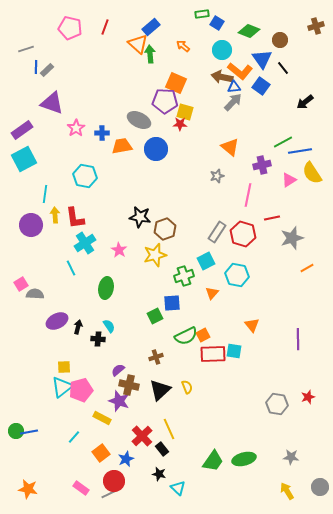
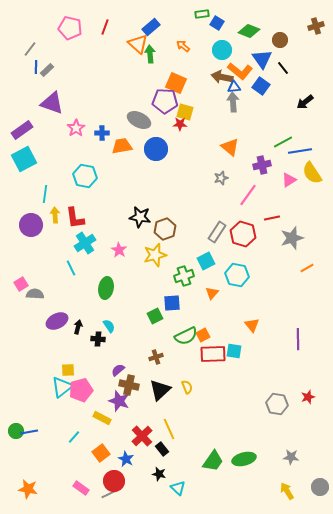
gray line at (26, 49): moved 4 px right; rotated 35 degrees counterclockwise
gray arrow at (233, 102): rotated 48 degrees counterclockwise
gray star at (217, 176): moved 4 px right, 2 px down
pink line at (248, 195): rotated 25 degrees clockwise
yellow square at (64, 367): moved 4 px right, 3 px down
blue star at (126, 459): rotated 21 degrees counterclockwise
